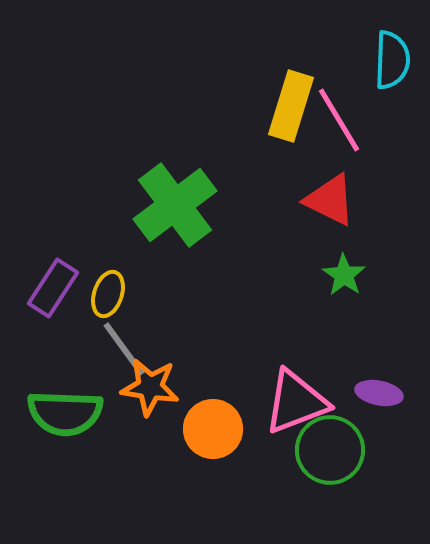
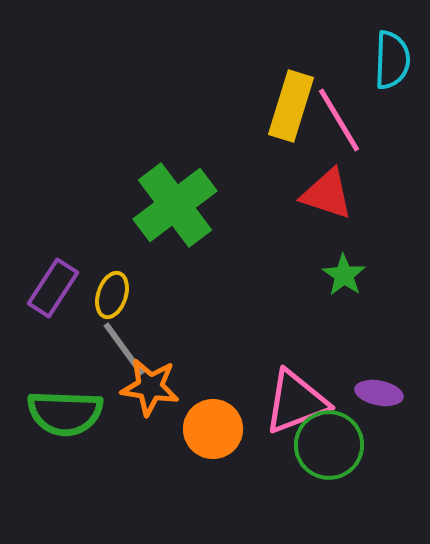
red triangle: moved 3 px left, 6 px up; rotated 8 degrees counterclockwise
yellow ellipse: moved 4 px right, 1 px down
green circle: moved 1 px left, 5 px up
